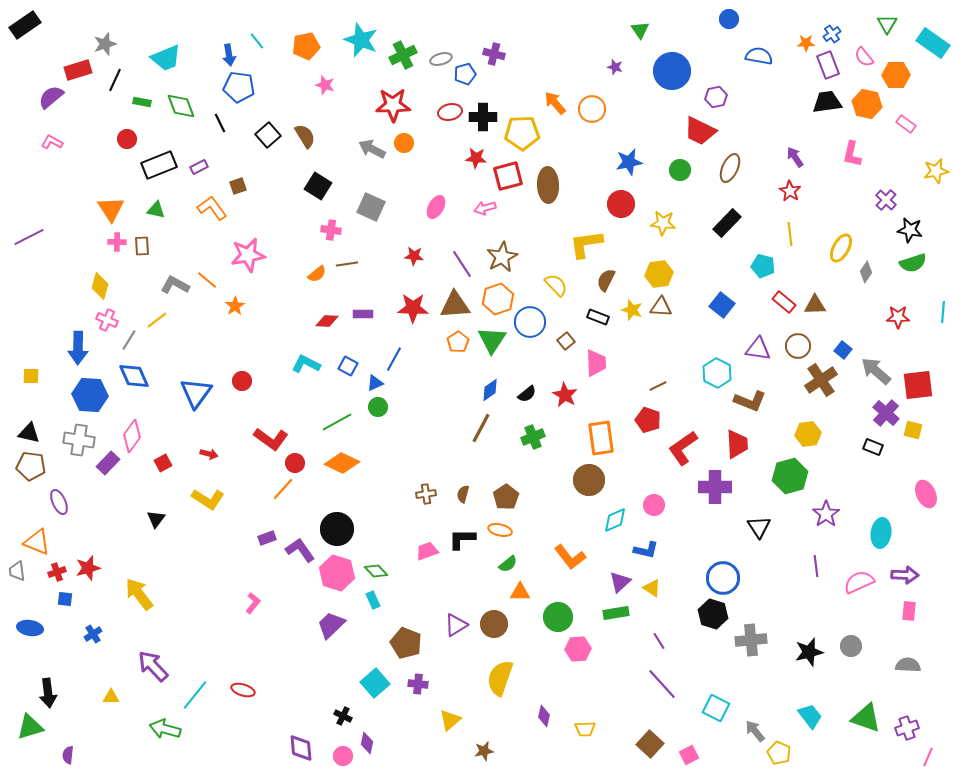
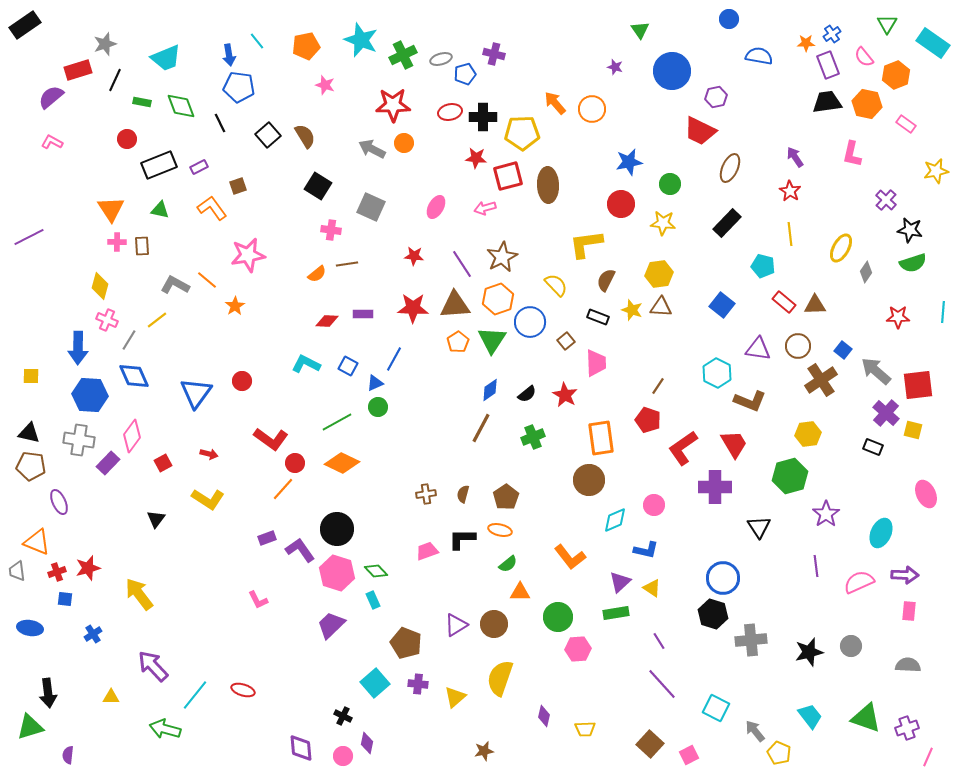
orange hexagon at (896, 75): rotated 20 degrees counterclockwise
green circle at (680, 170): moved 10 px left, 14 px down
green triangle at (156, 210): moved 4 px right
brown line at (658, 386): rotated 30 degrees counterclockwise
red trapezoid at (737, 444): moved 3 px left; rotated 28 degrees counterclockwise
cyan ellipse at (881, 533): rotated 16 degrees clockwise
pink L-shape at (253, 603): moved 5 px right, 3 px up; rotated 115 degrees clockwise
yellow triangle at (450, 720): moved 5 px right, 23 px up
